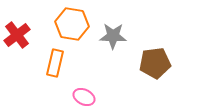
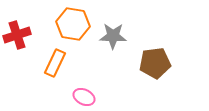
orange hexagon: moved 1 px right
red cross: rotated 20 degrees clockwise
orange rectangle: rotated 12 degrees clockwise
